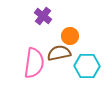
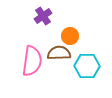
purple cross: rotated 18 degrees clockwise
brown semicircle: rotated 10 degrees clockwise
pink semicircle: moved 2 px left, 2 px up
